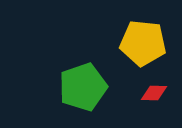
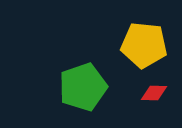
yellow pentagon: moved 1 px right, 2 px down
